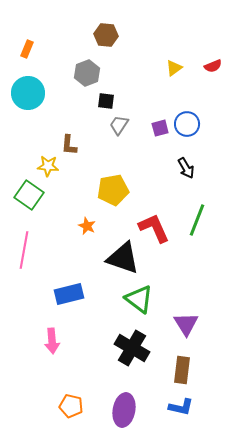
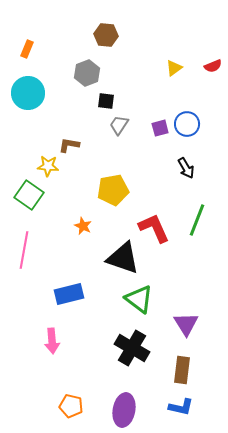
brown L-shape: rotated 95 degrees clockwise
orange star: moved 4 px left
